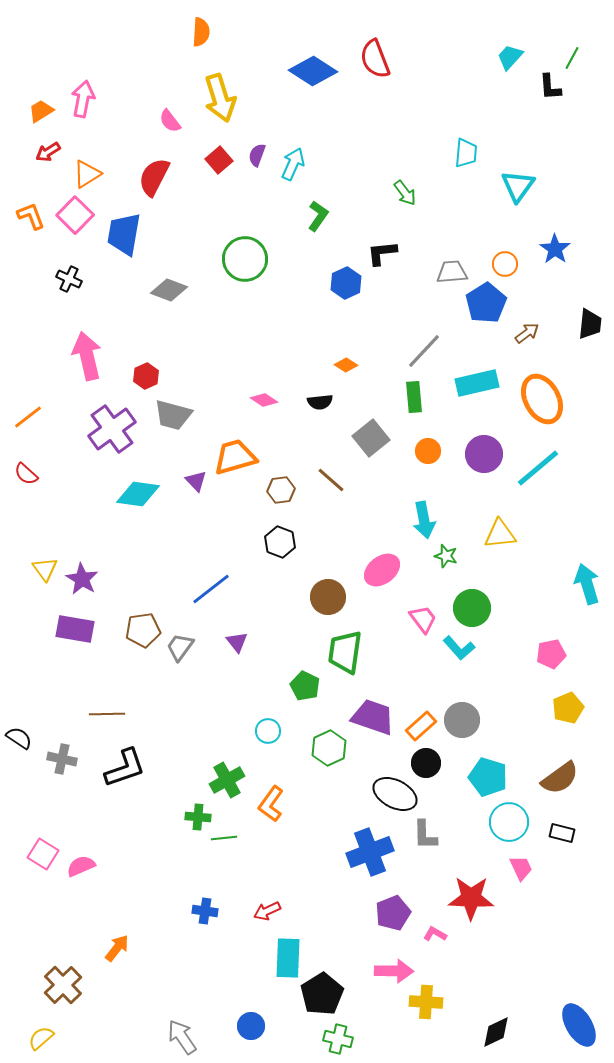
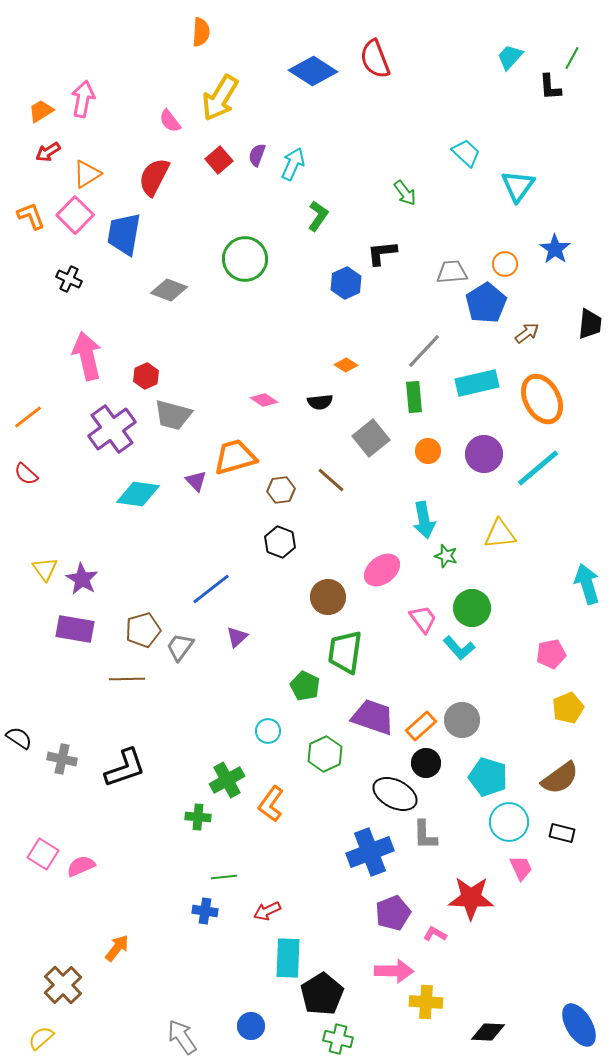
yellow arrow at (220, 98): rotated 48 degrees clockwise
cyan trapezoid at (466, 153): rotated 52 degrees counterclockwise
brown pentagon at (143, 630): rotated 8 degrees counterclockwise
purple triangle at (237, 642): moved 5 px up; rotated 25 degrees clockwise
brown line at (107, 714): moved 20 px right, 35 px up
green hexagon at (329, 748): moved 4 px left, 6 px down
green line at (224, 838): moved 39 px down
black diamond at (496, 1032): moved 8 px left; rotated 28 degrees clockwise
